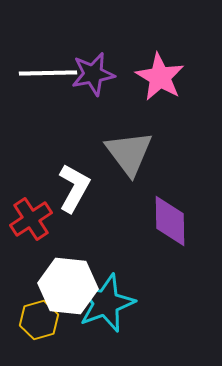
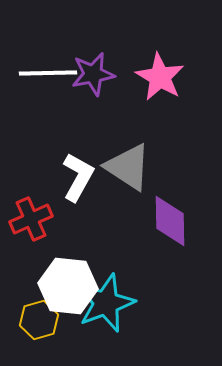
gray triangle: moved 1 px left, 14 px down; rotated 20 degrees counterclockwise
white L-shape: moved 4 px right, 11 px up
red cross: rotated 9 degrees clockwise
